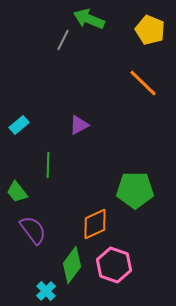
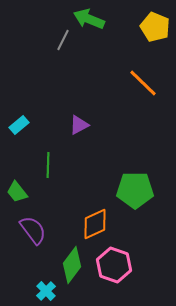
yellow pentagon: moved 5 px right, 3 px up
